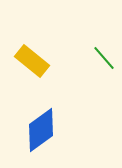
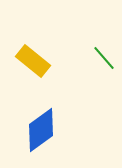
yellow rectangle: moved 1 px right
